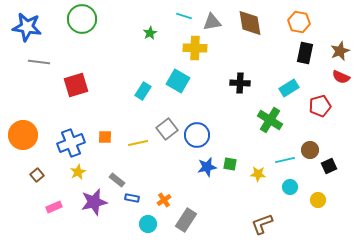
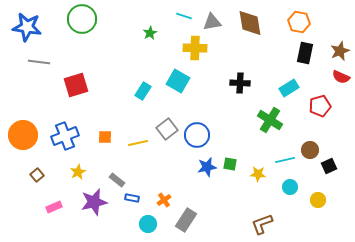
blue cross at (71, 143): moved 6 px left, 7 px up
